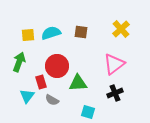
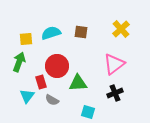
yellow square: moved 2 px left, 4 px down
